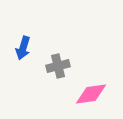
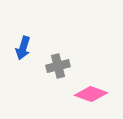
pink diamond: rotated 28 degrees clockwise
